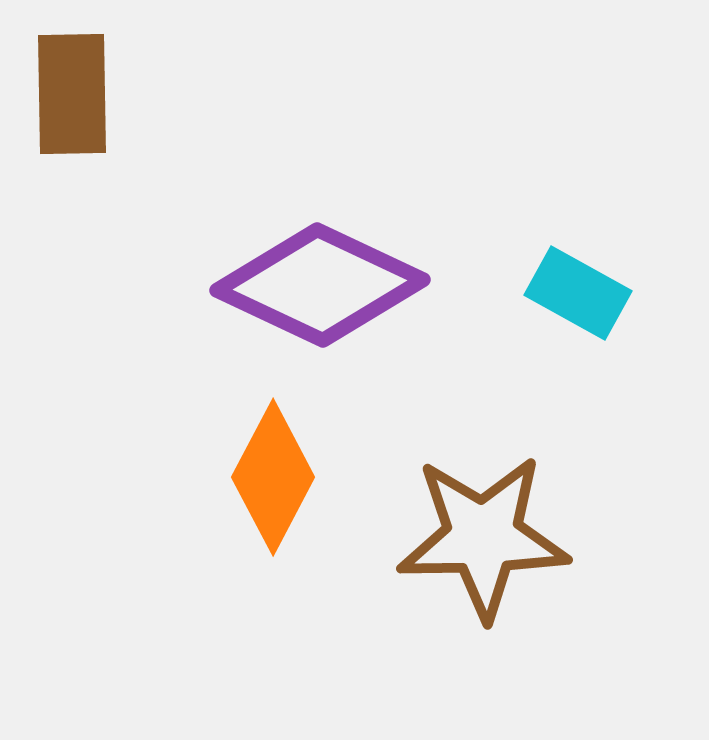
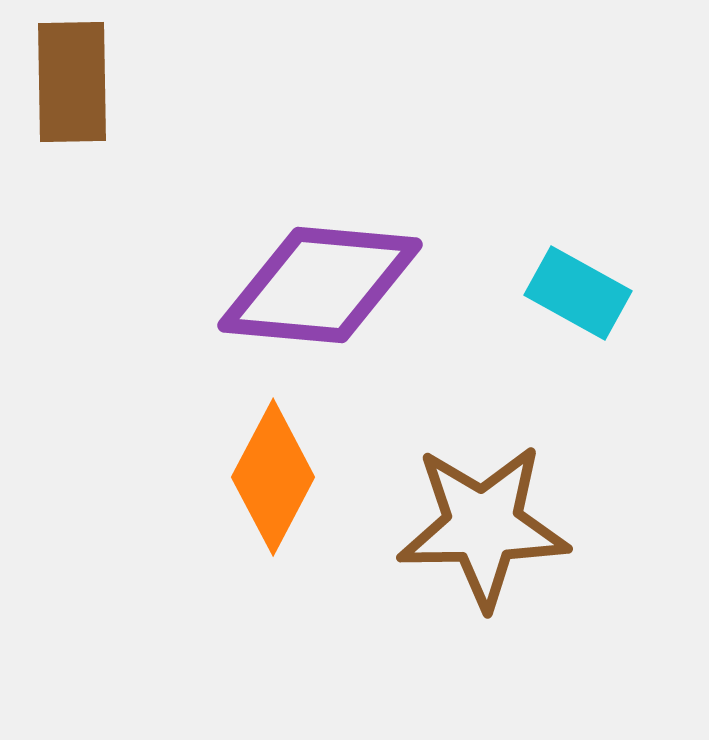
brown rectangle: moved 12 px up
purple diamond: rotated 20 degrees counterclockwise
brown star: moved 11 px up
